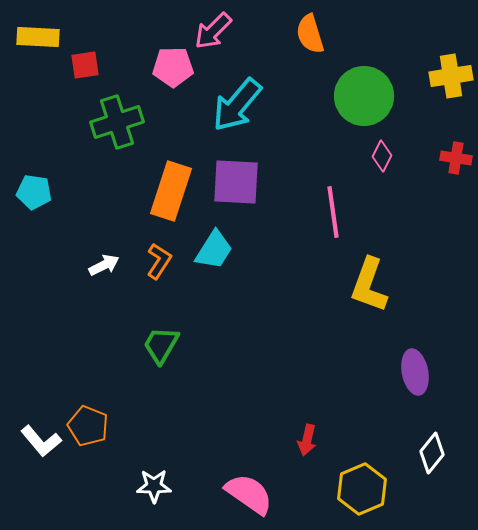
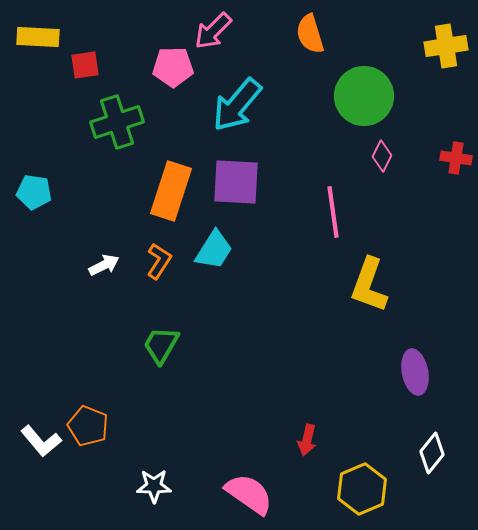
yellow cross: moved 5 px left, 30 px up
